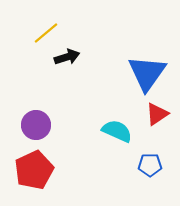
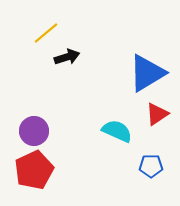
blue triangle: rotated 24 degrees clockwise
purple circle: moved 2 px left, 6 px down
blue pentagon: moved 1 px right, 1 px down
